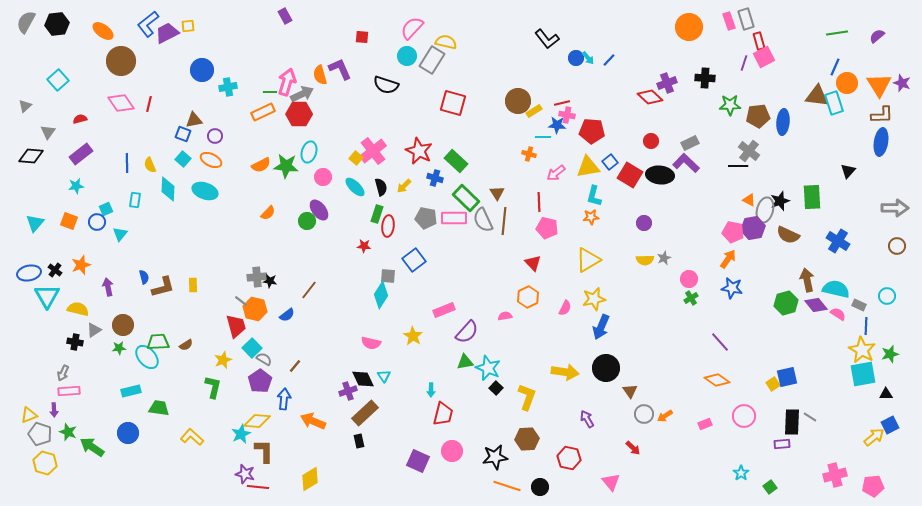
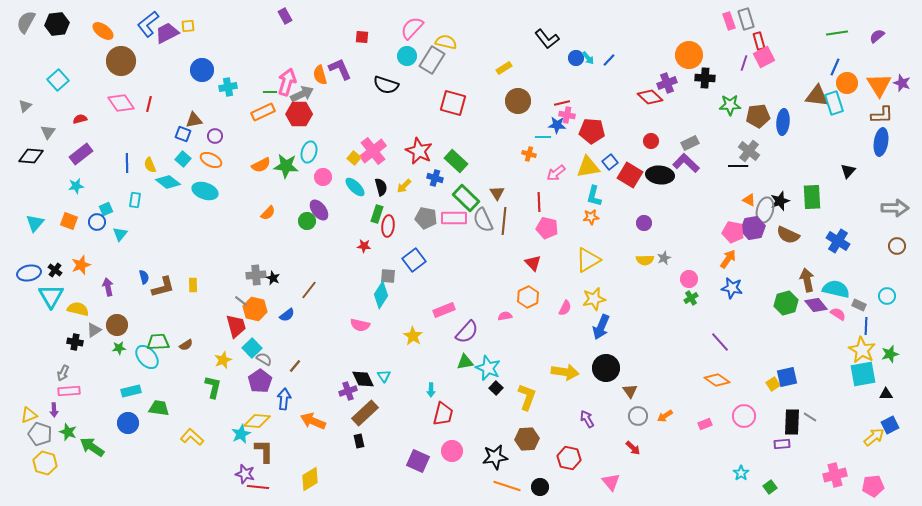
orange circle at (689, 27): moved 28 px down
yellow rectangle at (534, 111): moved 30 px left, 43 px up
yellow square at (356, 158): moved 2 px left
cyan diamond at (168, 189): moved 7 px up; rotated 55 degrees counterclockwise
gray cross at (257, 277): moved 1 px left, 2 px up
black star at (270, 281): moved 3 px right, 3 px up; rotated 16 degrees clockwise
cyan triangle at (47, 296): moved 4 px right
brown circle at (123, 325): moved 6 px left
pink semicircle at (371, 343): moved 11 px left, 18 px up
gray circle at (644, 414): moved 6 px left, 2 px down
blue circle at (128, 433): moved 10 px up
